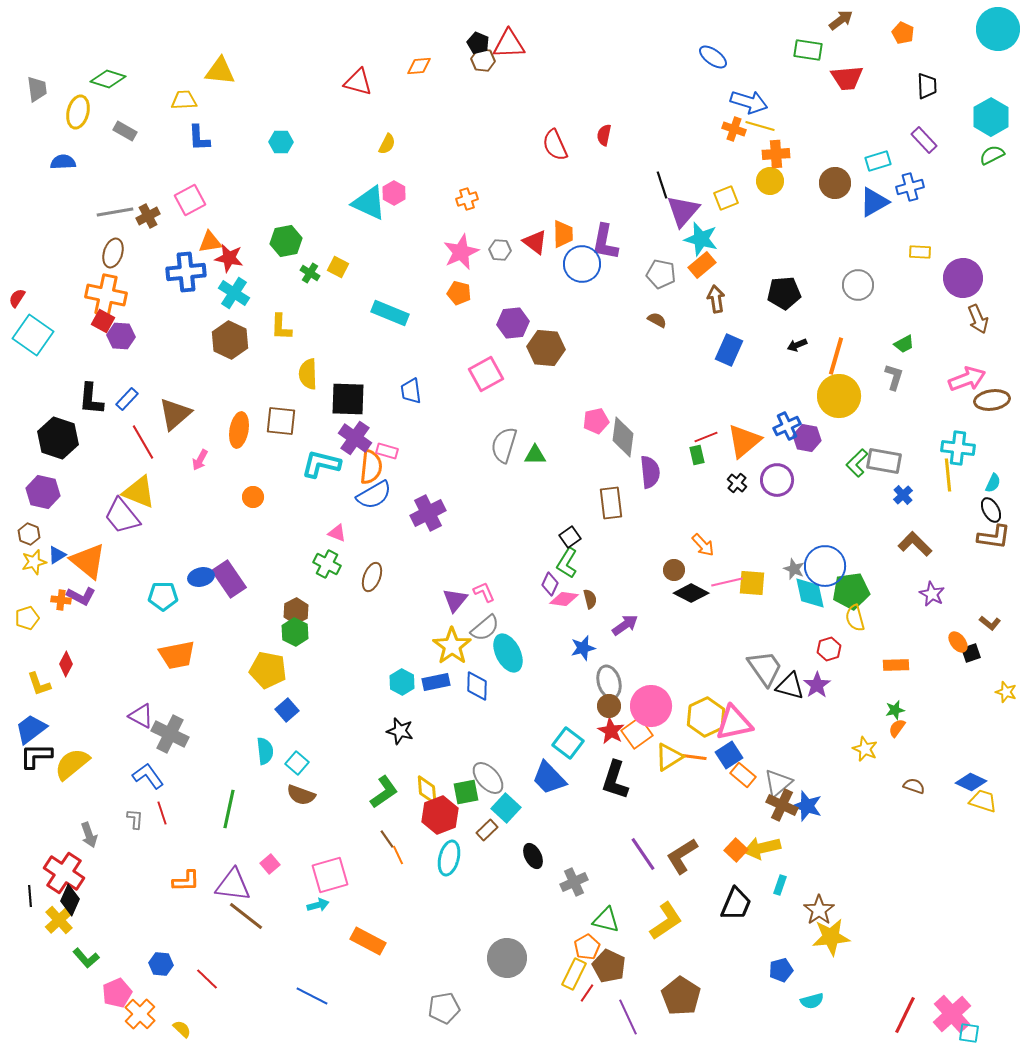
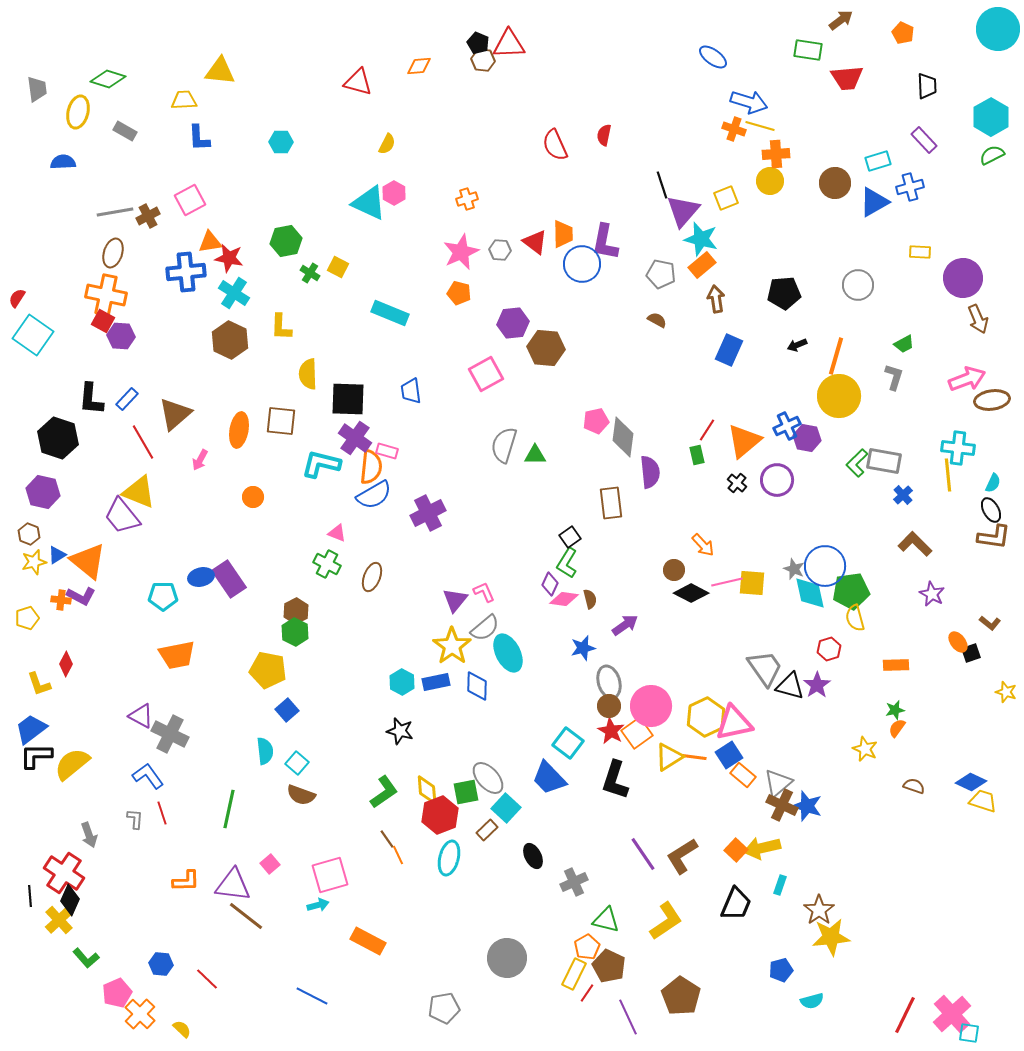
red line at (706, 437): moved 1 px right, 7 px up; rotated 35 degrees counterclockwise
